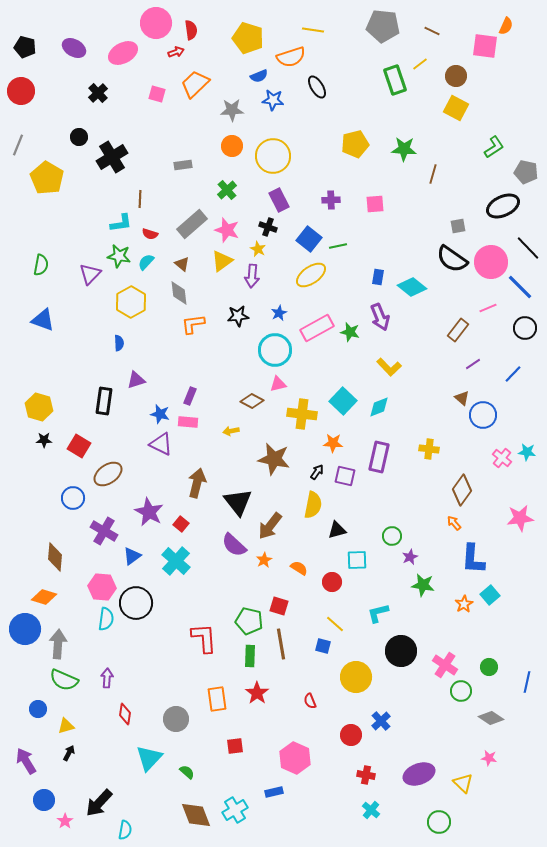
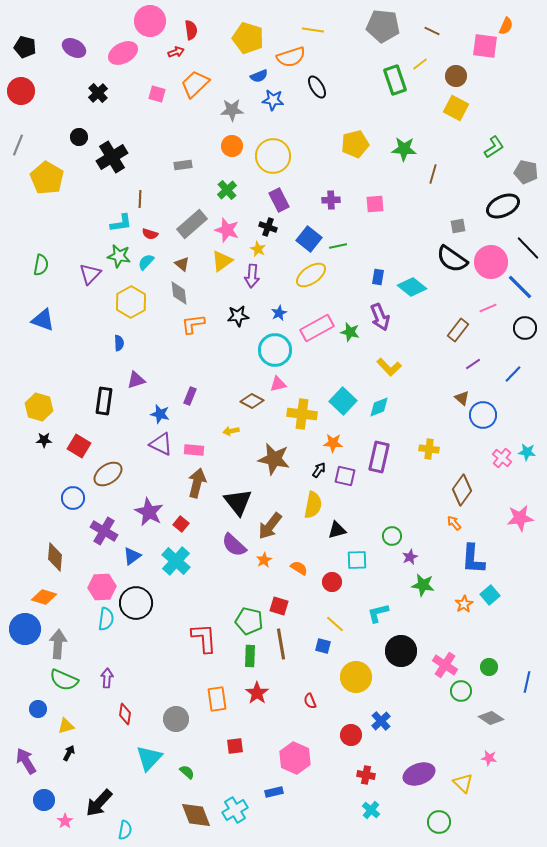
pink circle at (156, 23): moved 6 px left, 2 px up
pink rectangle at (188, 422): moved 6 px right, 28 px down
black arrow at (317, 472): moved 2 px right, 2 px up
pink hexagon at (102, 587): rotated 8 degrees counterclockwise
